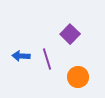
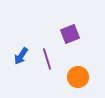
purple square: rotated 24 degrees clockwise
blue arrow: rotated 60 degrees counterclockwise
